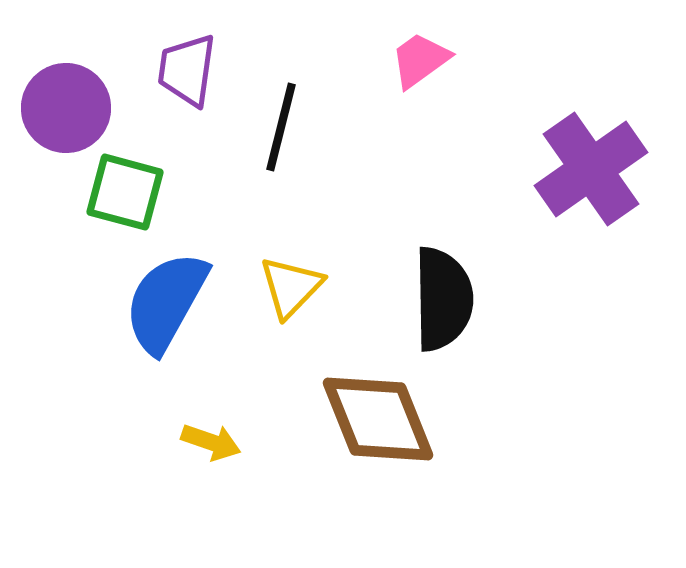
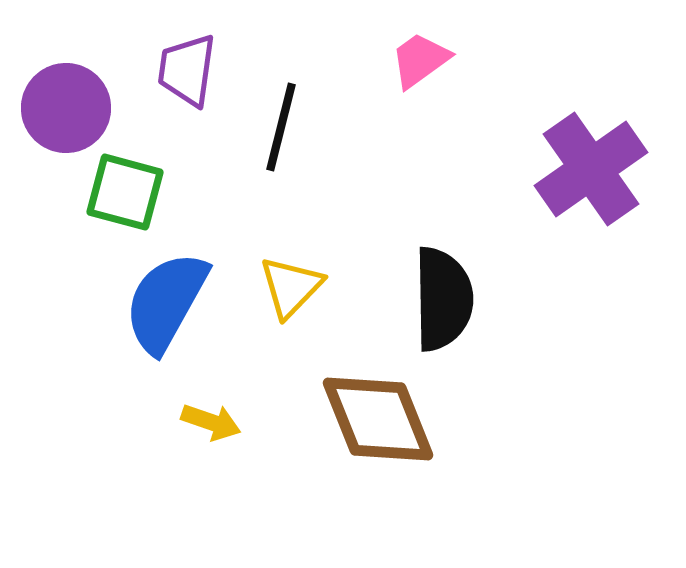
yellow arrow: moved 20 px up
